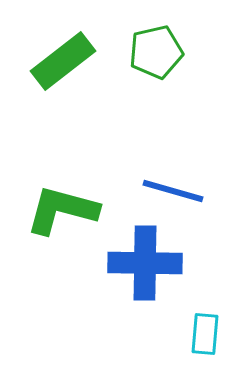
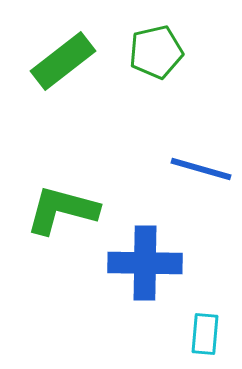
blue line: moved 28 px right, 22 px up
